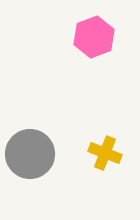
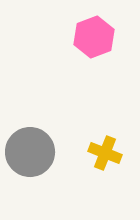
gray circle: moved 2 px up
